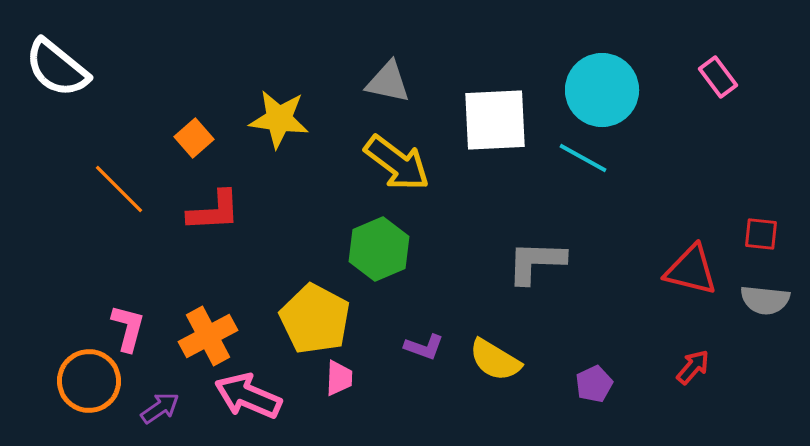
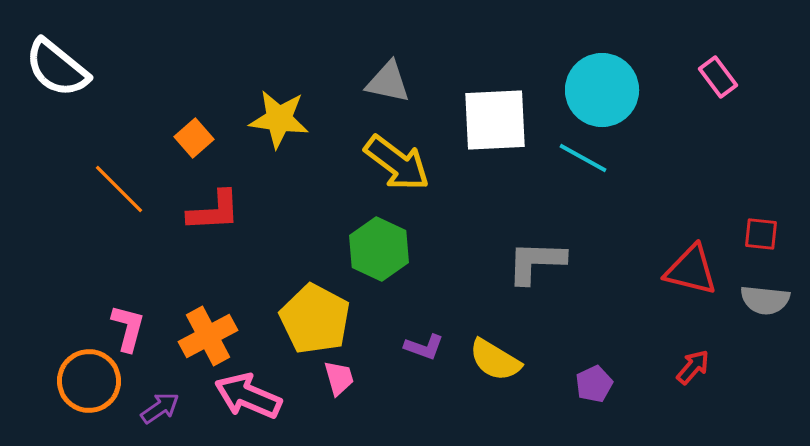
green hexagon: rotated 12 degrees counterclockwise
pink trapezoid: rotated 18 degrees counterclockwise
